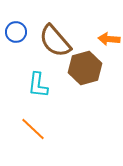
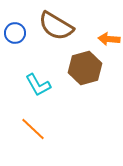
blue circle: moved 1 px left, 1 px down
brown semicircle: moved 1 px right, 15 px up; rotated 18 degrees counterclockwise
cyan L-shape: rotated 36 degrees counterclockwise
